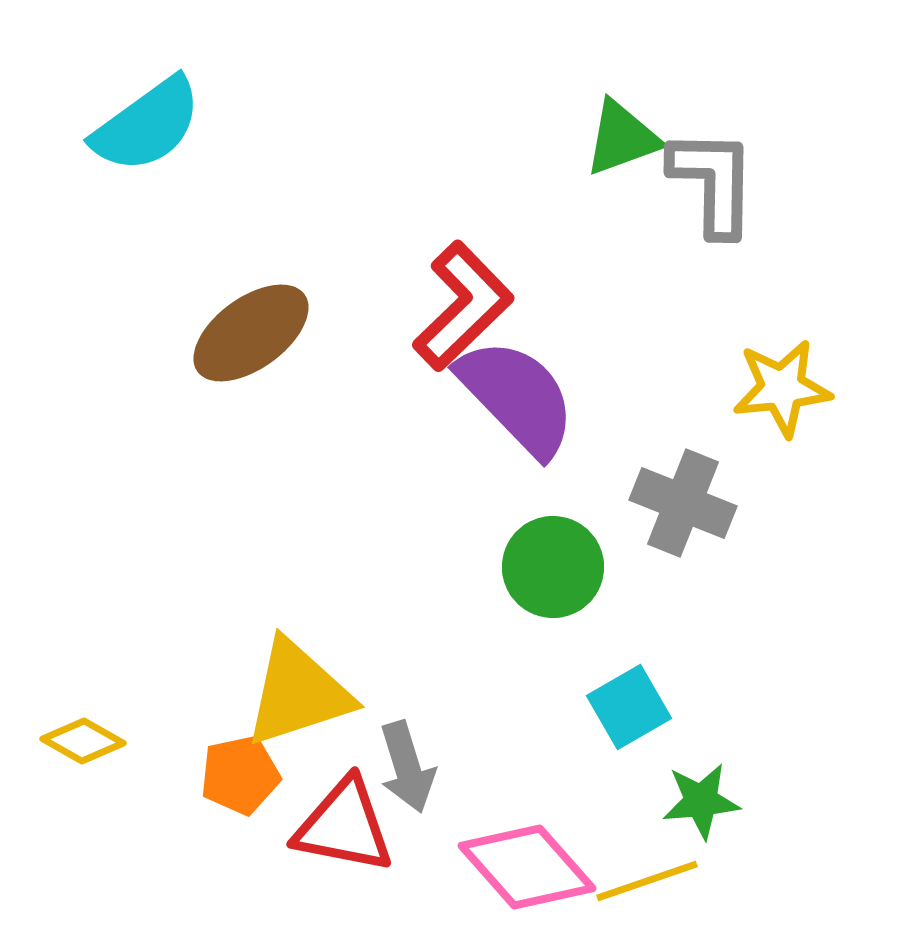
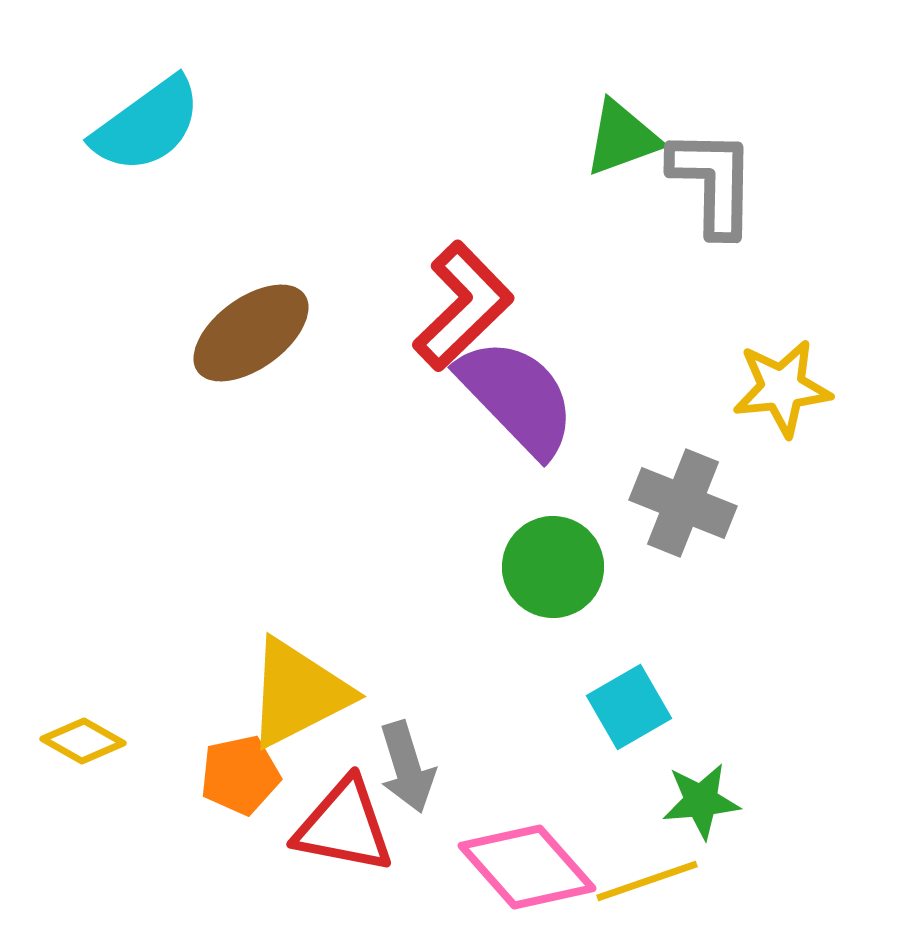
yellow triangle: rotated 9 degrees counterclockwise
